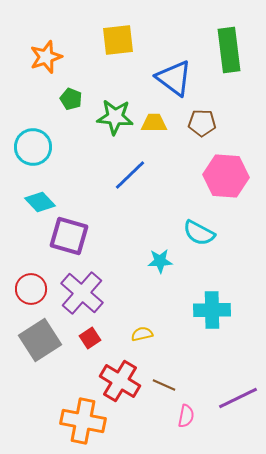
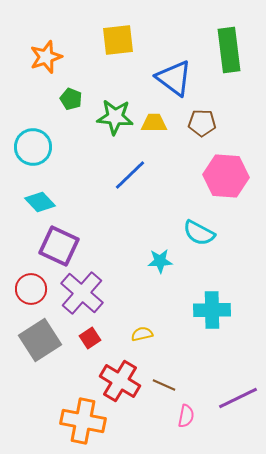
purple square: moved 10 px left, 10 px down; rotated 9 degrees clockwise
